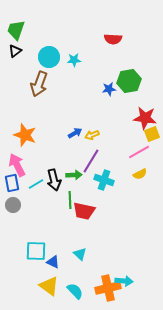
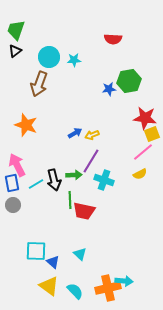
orange star: moved 1 px right, 10 px up
pink line: moved 4 px right; rotated 10 degrees counterclockwise
blue triangle: rotated 16 degrees clockwise
